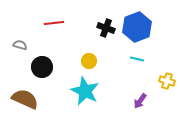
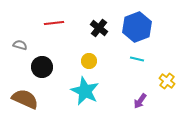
black cross: moved 7 px left; rotated 18 degrees clockwise
yellow cross: rotated 21 degrees clockwise
